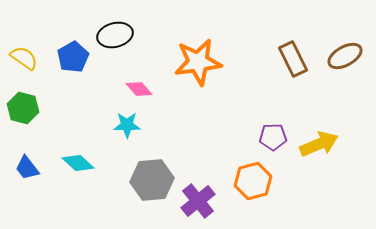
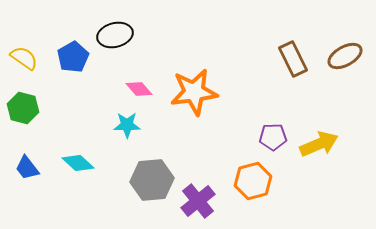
orange star: moved 4 px left, 30 px down
